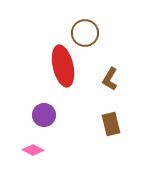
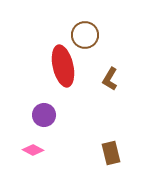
brown circle: moved 2 px down
brown rectangle: moved 29 px down
